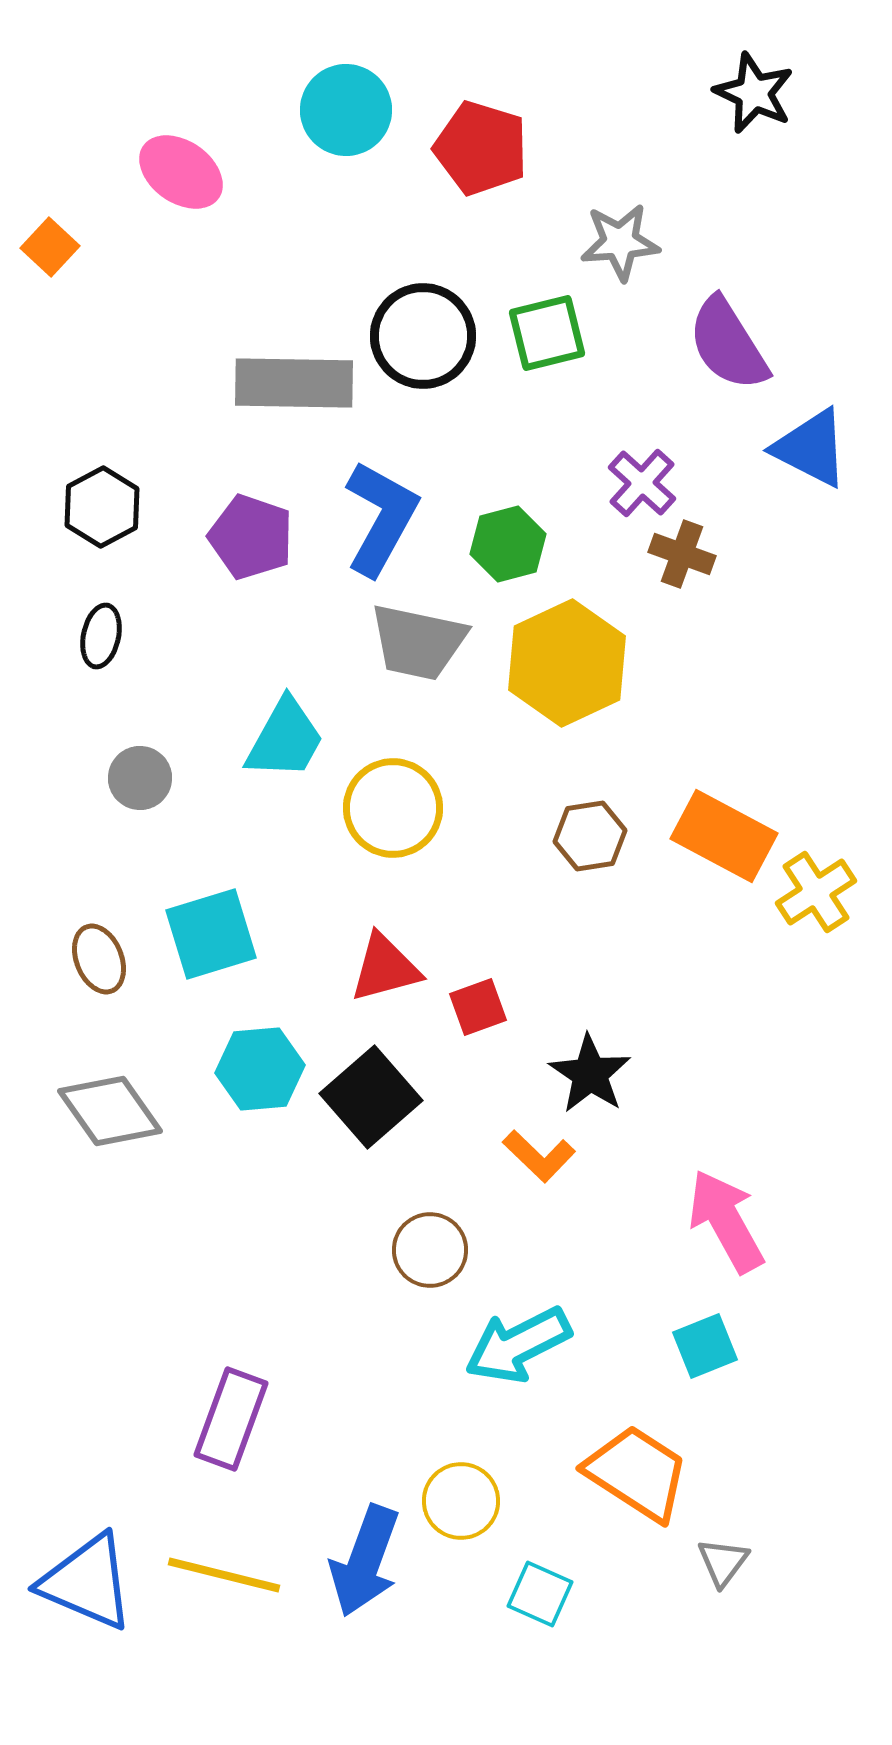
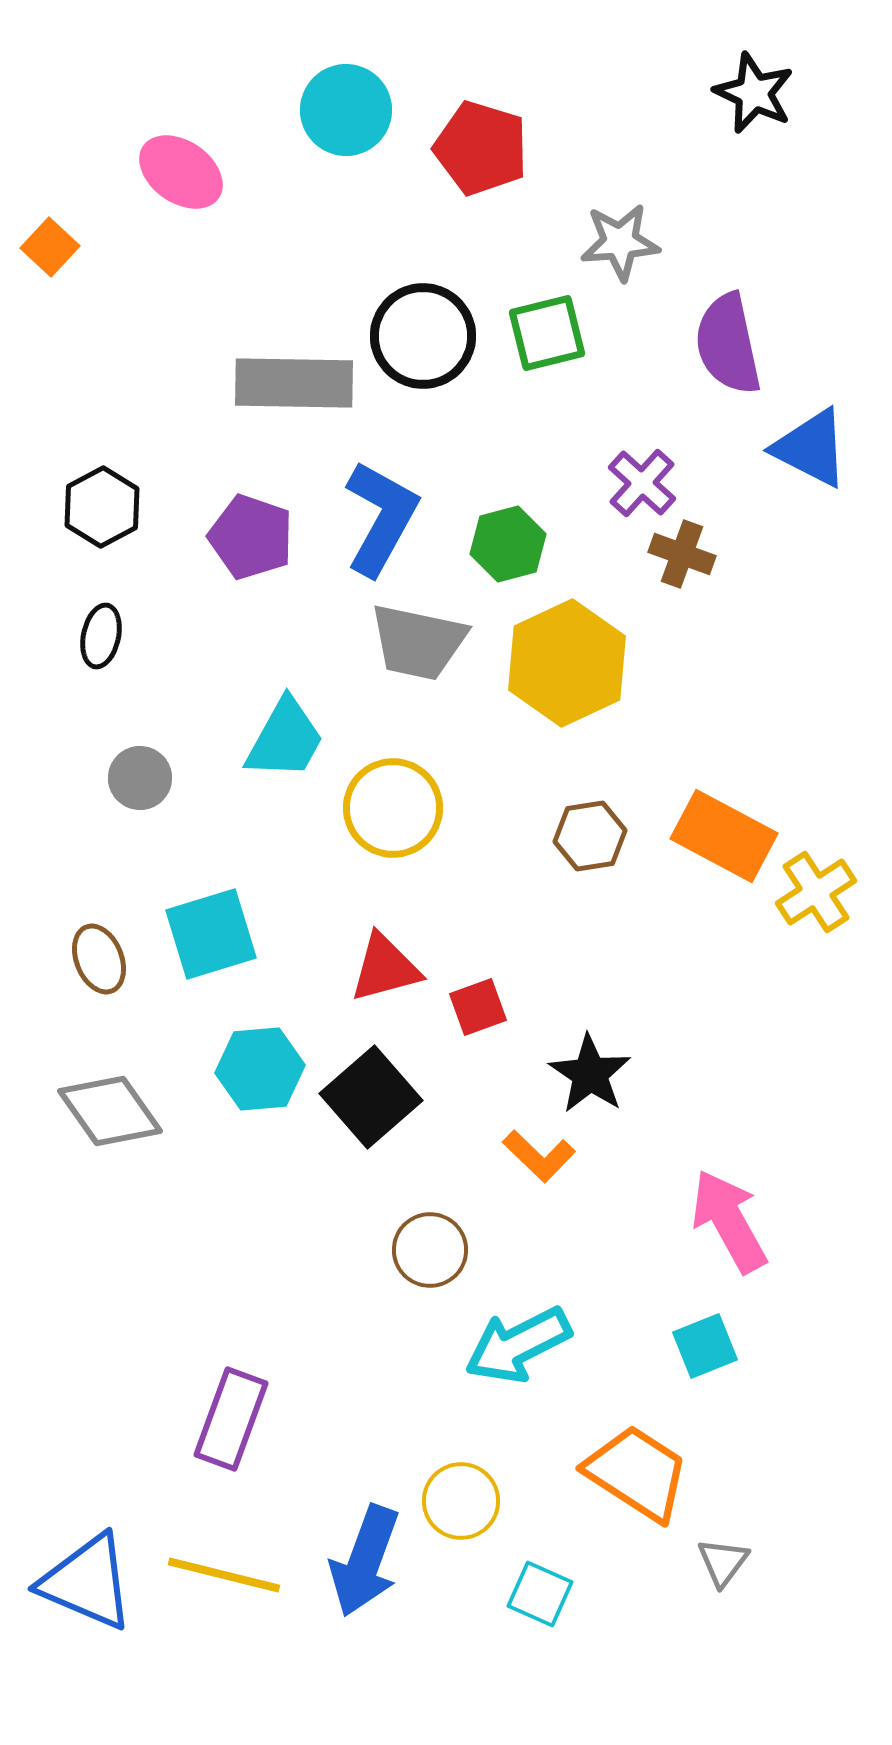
purple semicircle at (728, 344): rotated 20 degrees clockwise
pink arrow at (726, 1221): moved 3 px right
